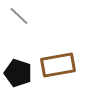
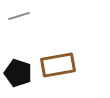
gray line: rotated 60 degrees counterclockwise
